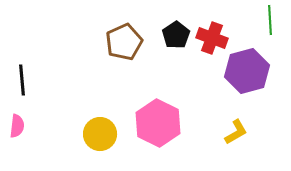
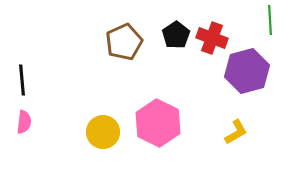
pink semicircle: moved 7 px right, 4 px up
yellow circle: moved 3 px right, 2 px up
